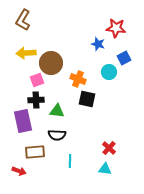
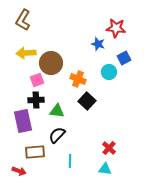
black square: moved 2 px down; rotated 30 degrees clockwise
black semicircle: rotated 132 degrees clockwise
